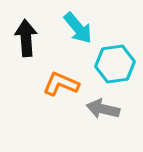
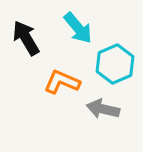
black arrow: rotated 27 degrees counterclockwise
cyan hexagon: rotated 15 degrees counterclockwise
orange L-shape: moved 1 px right, 2 px up
